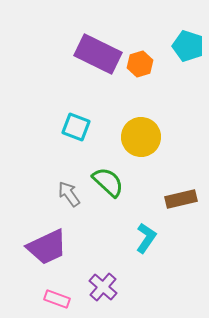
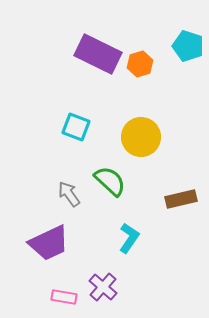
green semicircle: moved 2 px right, 1 px up
cyan L-shape: moved 17 px left
purple trapezoid: moved 2 px right, 4 px up
pink rectangle: moved 7 px right, 2 px up; rotated 10 degrees counterclockwise
